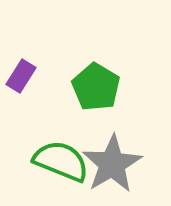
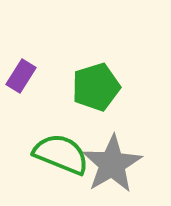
green pentagon: rotated 24 degrees clockwise
green semicircle: moved 7 px up
